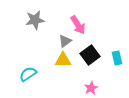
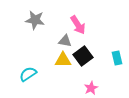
gray star: rotated 18 degrees clockwise
gray triangle: rotated 48 degrees clockwise
black square: moved 7 px left, 1 px down
